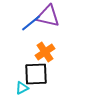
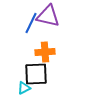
blue line: rotated 25 degrees counterclockwise
orange cross: rotated 30 degrees clockwise
cyan triangle: moved 2 px right
